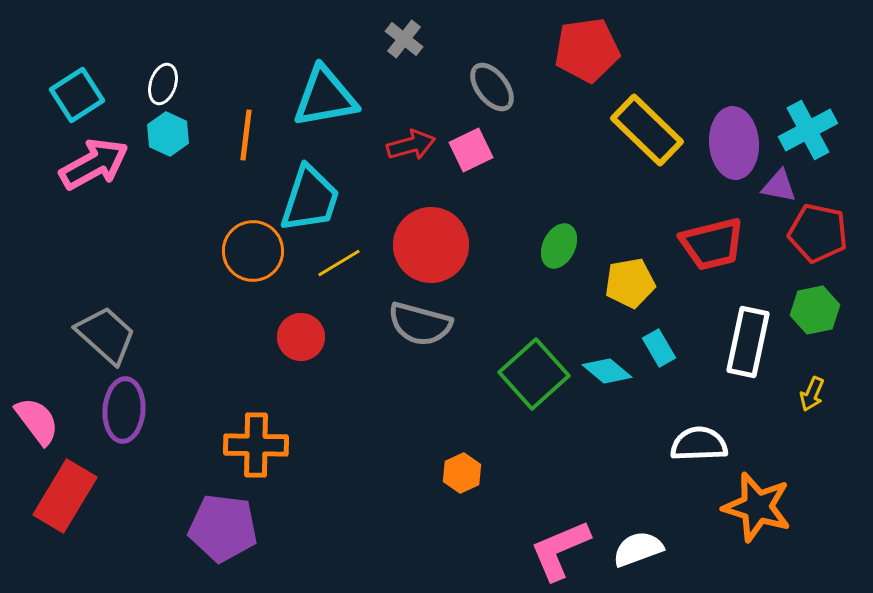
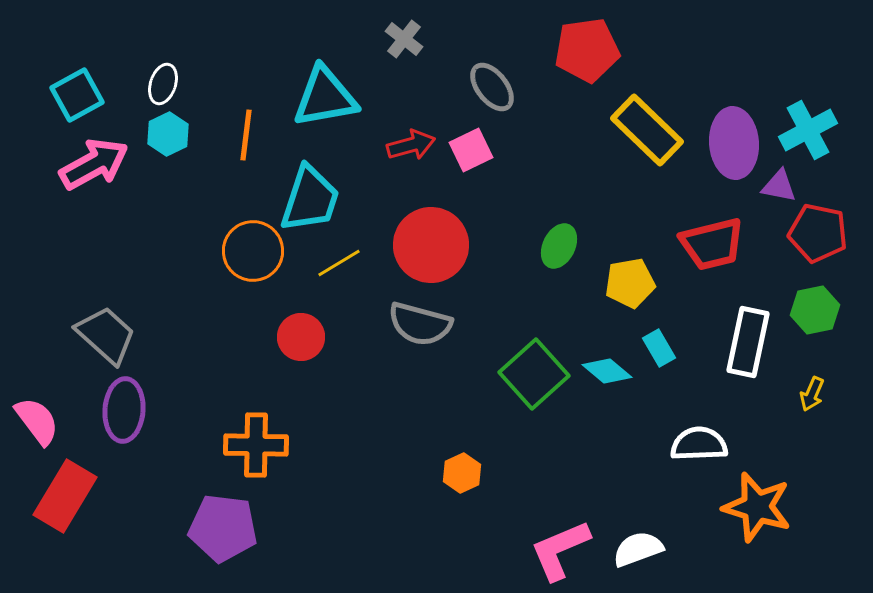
cyan square at (77, 95): rotated 4 degrees clockwise
cyan hexagon at (168, 134): rotated 9 degrees clockwise
